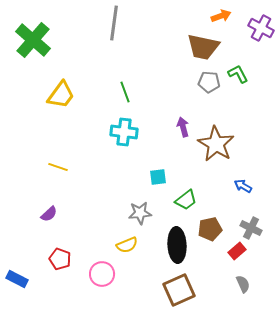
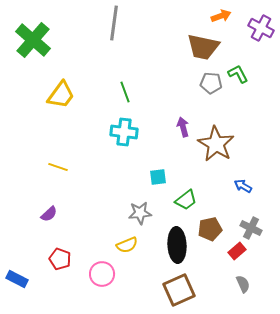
gray pentagon: moved 2 px right, 1 px down
